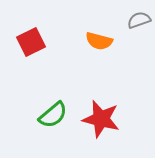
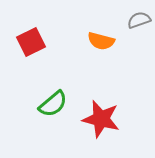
orange semicircle: moved 2 px right
green semicircle: moved 11 px up
